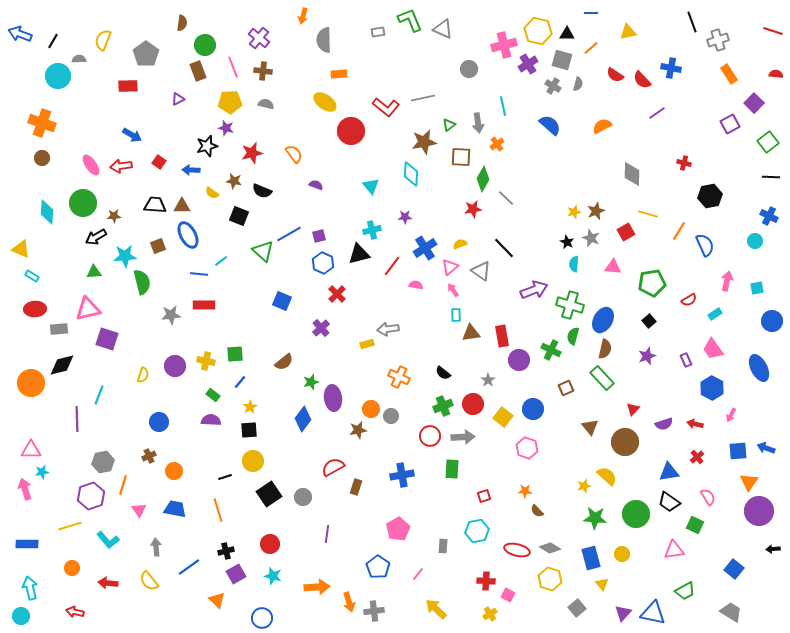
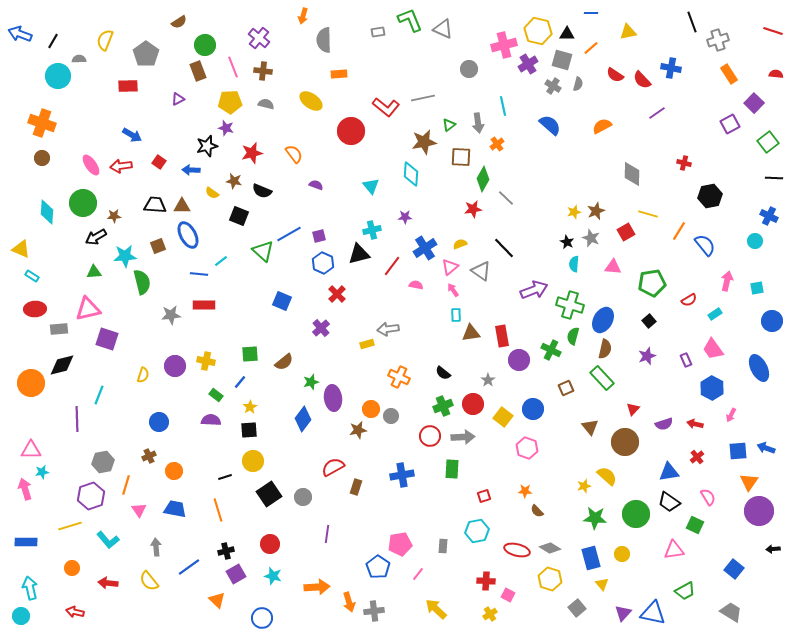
brown semicircle at (182, 23): moved 3 px left, 1 px up; rotated 49 degrees clockwise
yellow semicircle at (103, 40): moved 2 px right
yellow ellipse at (325, 102): moved 14 px left, 1 px up
black line at (771, 177): moved 3 px right, 1 px down
blue semicircle at (705, 245): rotated 15 degrees counterclockwise
green square at (235, 354): moved 15 px right
green rectangle at (213, 395): moved 3 px right
orange line at (123, 485): moved 3 px right
pink pentagon at (398, 529): moved 2 px right, 15 px down; rotated 20 degrees clockwise
blue rectangle at (27, 544): moved 1 px left, 2 px up
